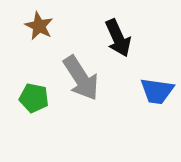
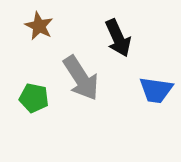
blue trapezoid: moved 1 px left, 1 px up
